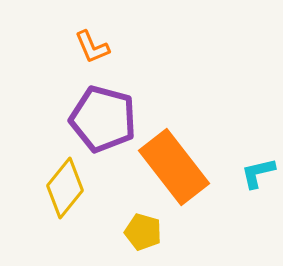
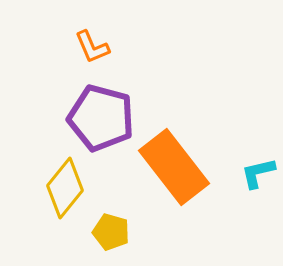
purple pentagon: moved 2 px left, 1 px up
yellow pentagon: moved 32 px left
